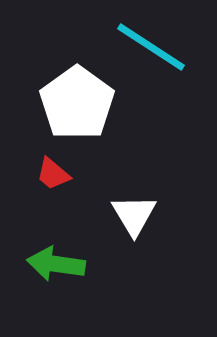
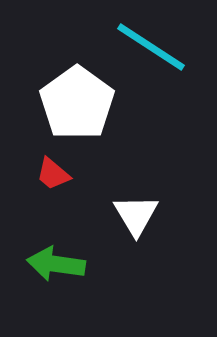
white triangle: moved 2 px right
